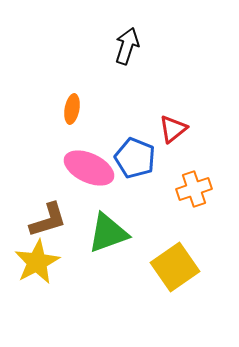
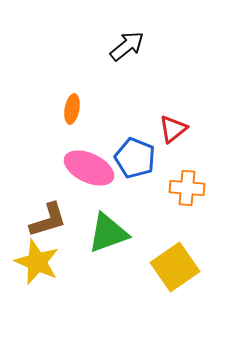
black arrow: rotated 33 degrees clockwise
orange cross: moved 7 px left, 1 px up; rotated 24 degrees clockwise
yellow star: rotated 21 degrees counterclockwise
